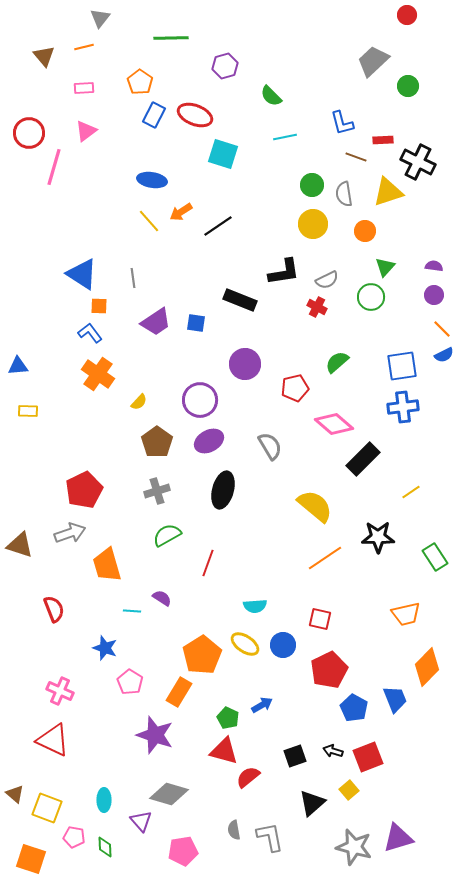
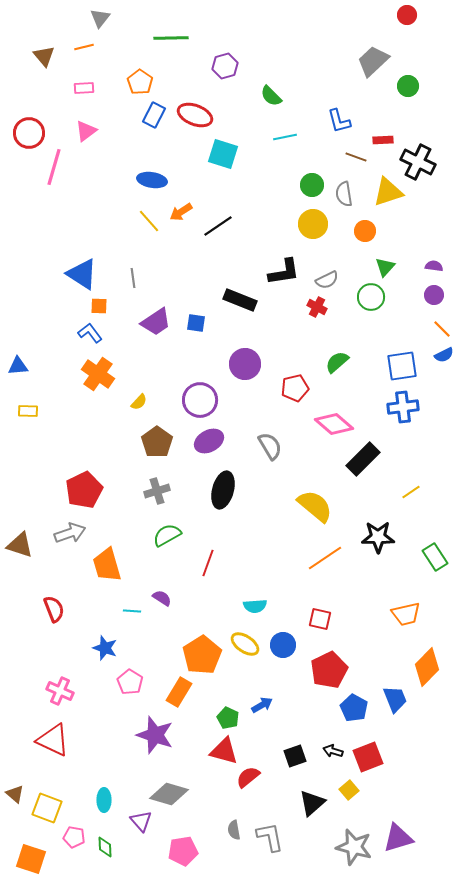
blue L-shape at (342, 123): moved 3 px left, 2 px up
